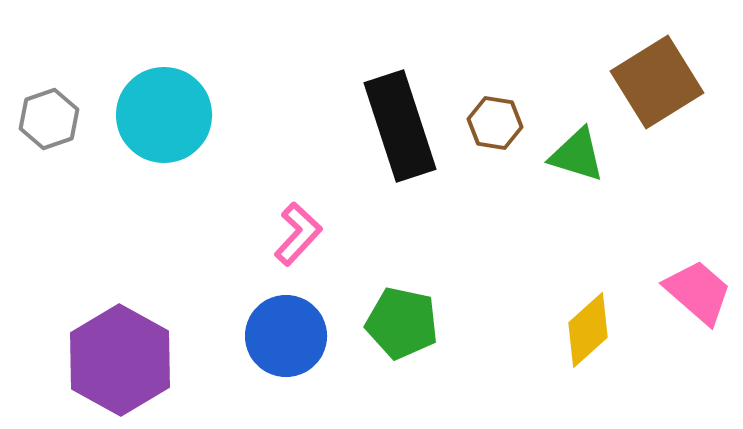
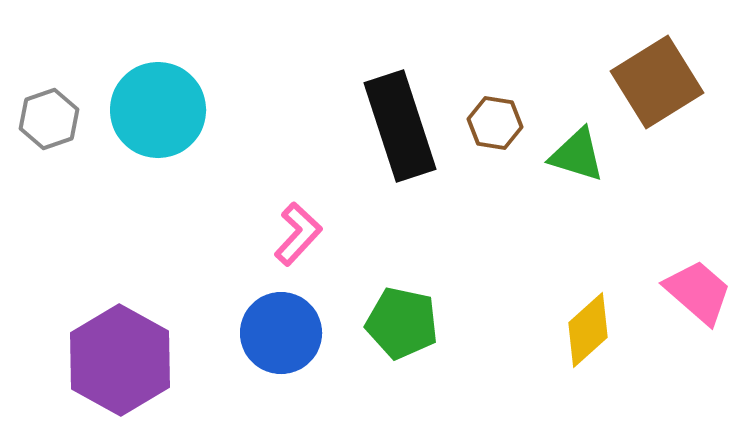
cyan circle: moved 6 px left, 5 px up
blue circle: moved 5 px left, 3 px up
